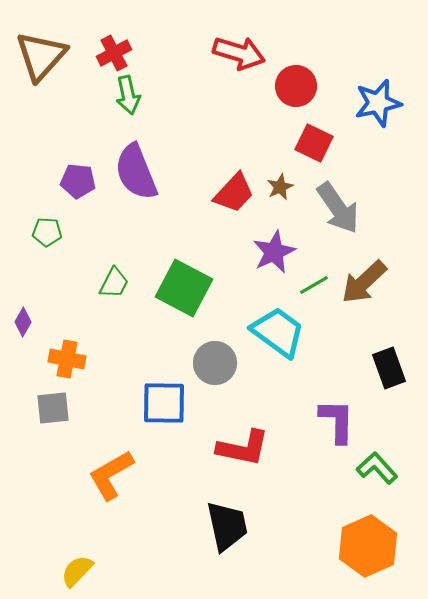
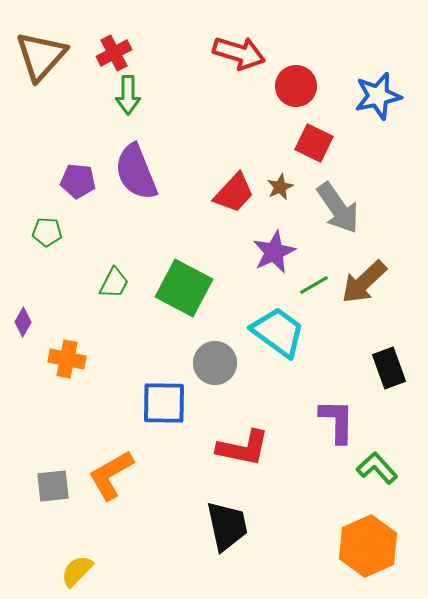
green arrow: rotated 12 degrees clockwise
blue star: moved 7 px up
gray square: moved 78 px down
